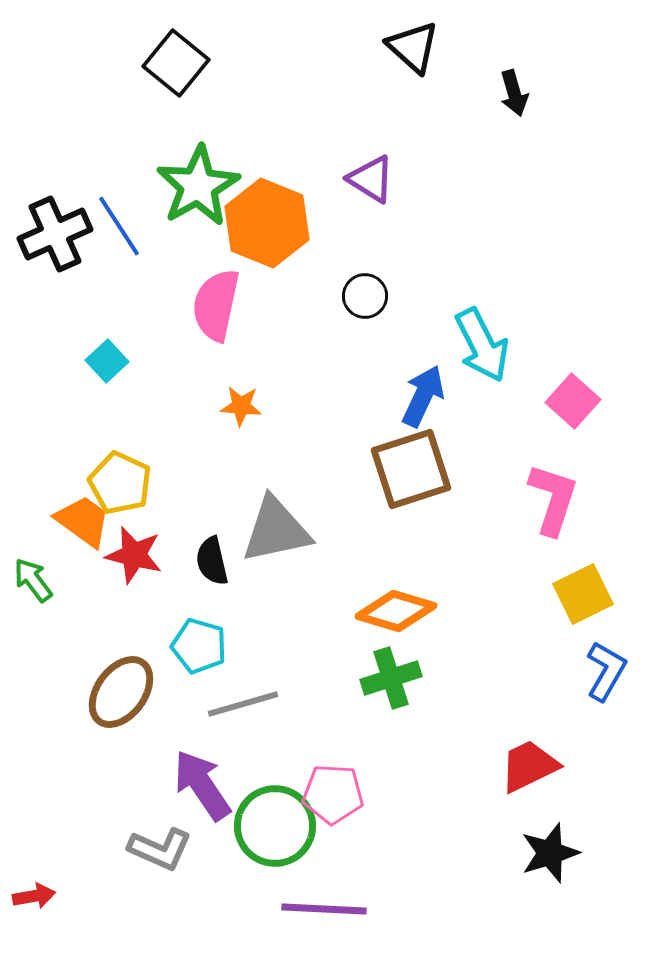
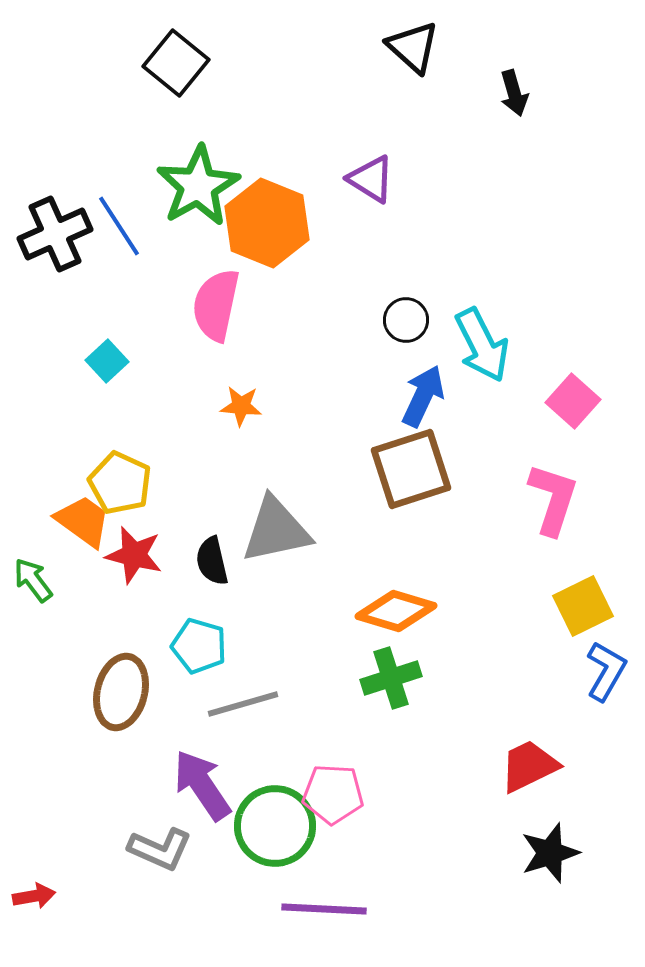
black circle: moved 41 px right, 24 px down
yellow square: moved 12 px down
brown ellipse: rotated 22 degrees counterclockwise
